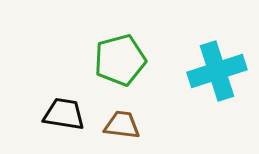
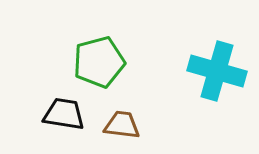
green pentagon: moved 21 px left, 2 px down
cyan cross: rotated 34 degrees clockwise
